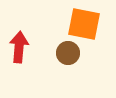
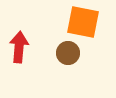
orange square: moved 1 px left, 2 px up
